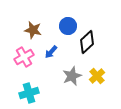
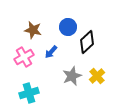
blue circle: moved 1 px down
